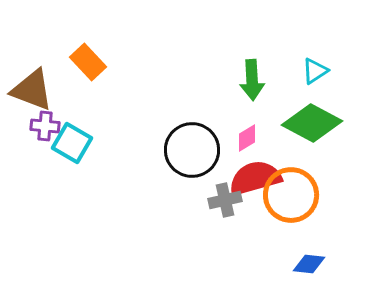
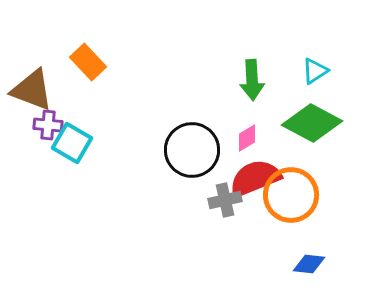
purple cross: moved 3 px right, 1 px up
red semicircle: rotated 6 degrees counterclockwise
